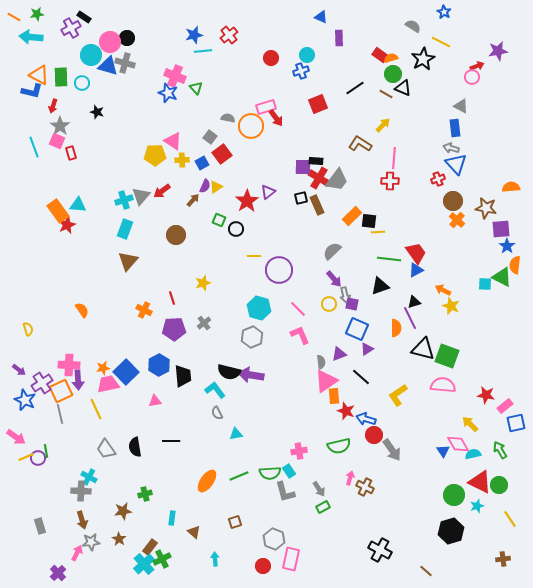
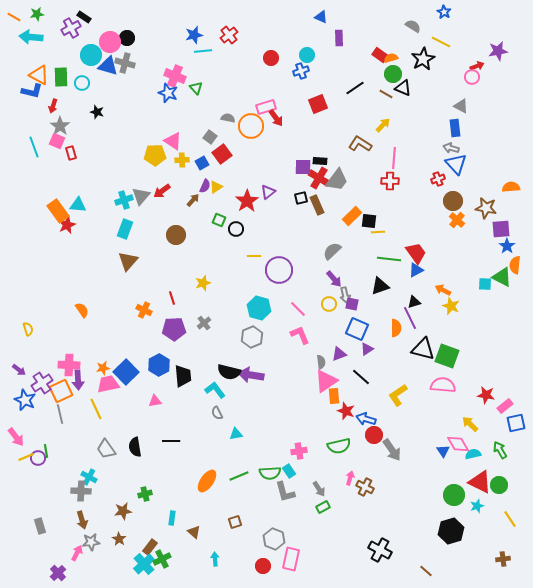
black rectangle at (316, 161): moved 4 px right
pink arrow at (16, 437): rotated 18 degrees clockwise
